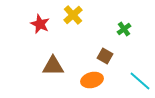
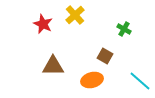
yellow cross: moved 2 px right
red star: moved 3 px right
green cross: rotated 24 degrees counterclockwise
